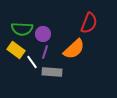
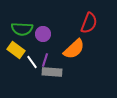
purple line: moved 8 px down
